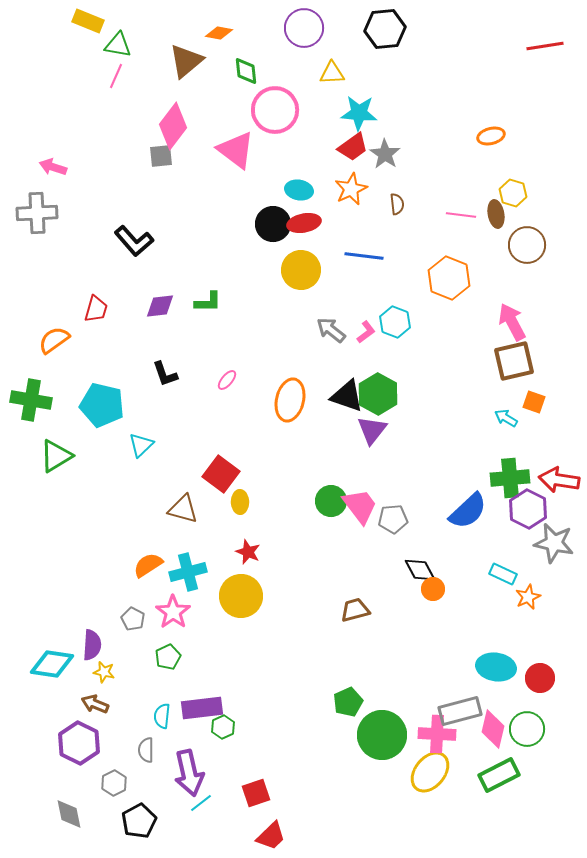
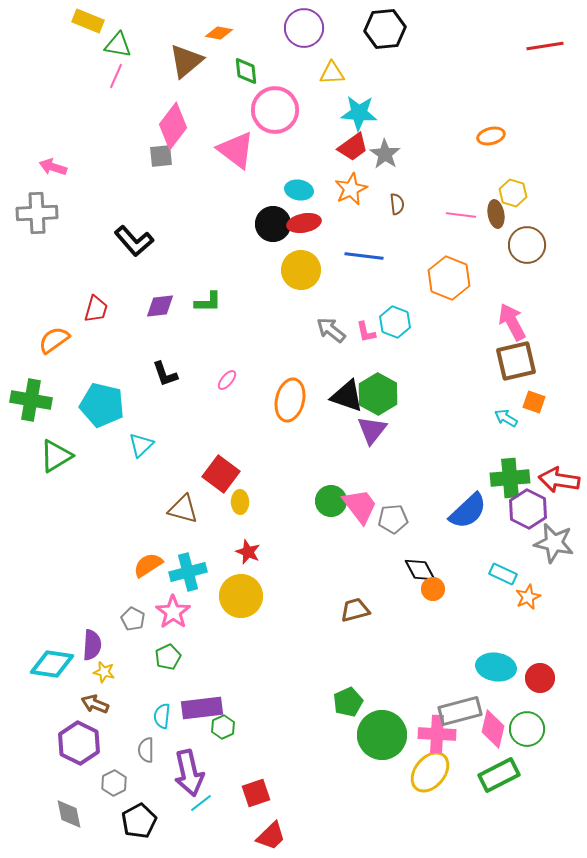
pink L-shape at (366, 332): rotated 115 degrees clockwise
brown square at (514, 361): moved 2 px right
